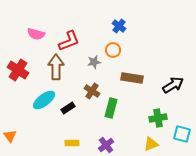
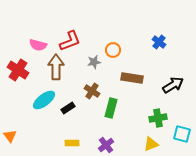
blue cross: moved 40 px right, 16 px down
pink semicircle: moved 2 px right, 11 px down
red L-shape: moved 1 px right
